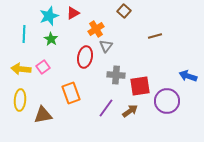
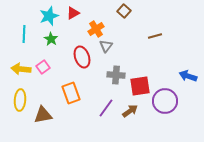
red ellipse: moved 3 px left; rotated 30 degrees counterclockwise
purple circle: moved 2 px left
